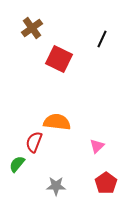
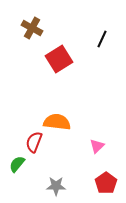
brown cross: rotated 25 degrees counterclockwise
red square: rotated 32 degrees clockwise
